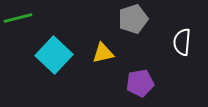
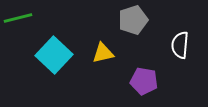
gray pentagon: moved 1 px down
white semicircle: moved 2 px left, 3 px down
purple pentagon: moved 4 px right, 2 px up; rotated 20 degrees clockwise
